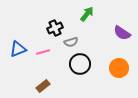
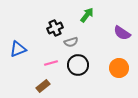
green arrow: moved 1 px down
pink line: moved 8 px right, 11 px down
black circle: moved 2 px left, 1 px down
